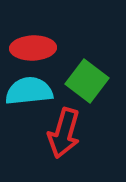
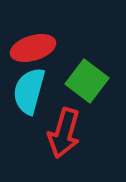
red ellipse: rotated 15 degrees counterclockwise
cyan semicircle: rotated 69 degrees counterclockwise
